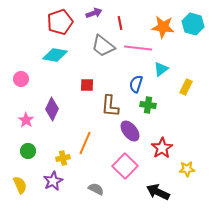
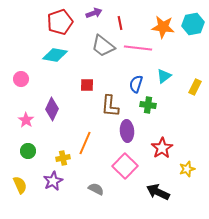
cyan hexagon: rotated 25 degrees counterclockwise
cyan triangle: moved 3 px right, 7 px down
yellow rectangle: moved 9 px right
purple ellipse: moved 3 px left; rotated 35 degrees clockwise
yellow star: rotated 14 degrees counterclockwise
